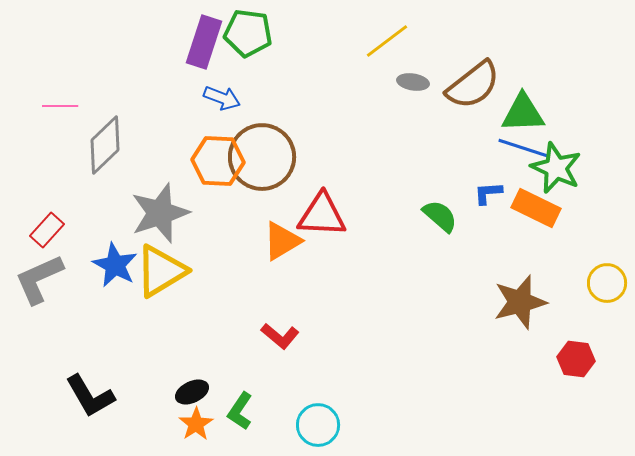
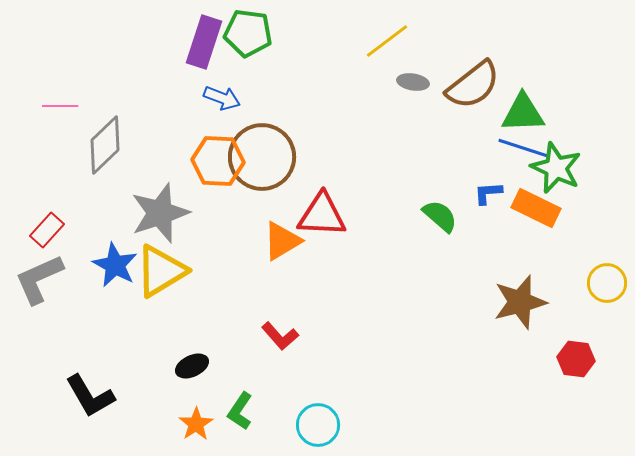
red L-shape: rotated 9 degrees clockwise
black ellipse: moved 26 px up
